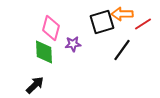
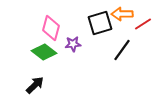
black square: moved 2 px left, 1 px down
green diamond: rotated 50 degrees counterclockwise
